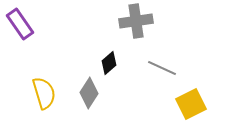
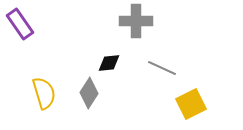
gray cross: rotated 8 degrees clockwise
black diamond: rotated 35 degrees clockwise
